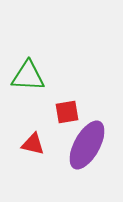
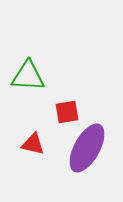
purple ellipse: moved 3 px down
